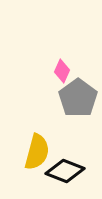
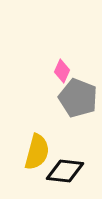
gray pentagon: rotated 15 degrees counterclockwise
black diamond: rotated 15 degrees counterclockwise
